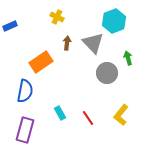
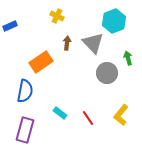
yellow cross: moved 1 px up
cyan rectangle: rotated 24 degrees counterclockwise
